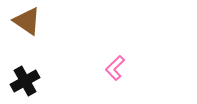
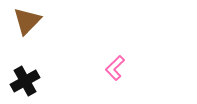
brown triangle: rotated 40 degrees clockwise
